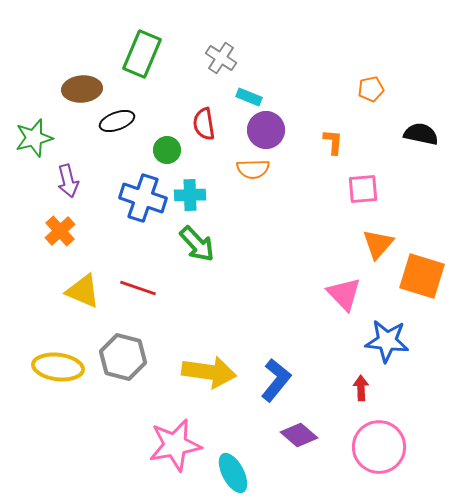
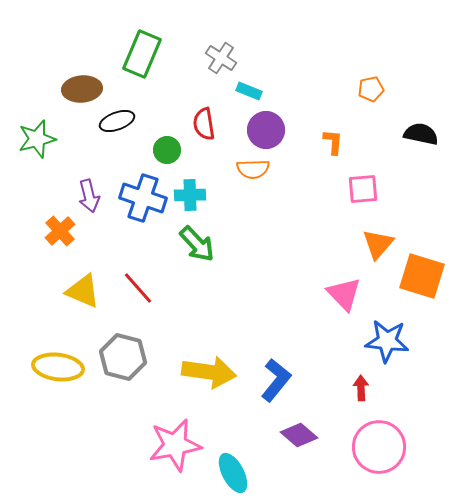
cyan rectangle: moved 6 px up
green star: moved 3 px right, 1 px down
purple arrow: moved 21 px right, 15 px down
red line: rotated 30 degrees clockwise
